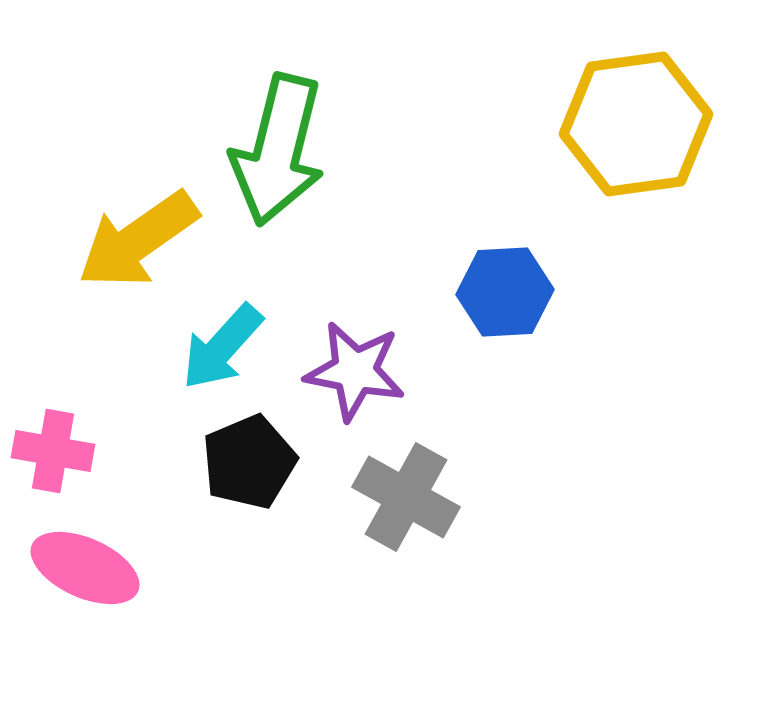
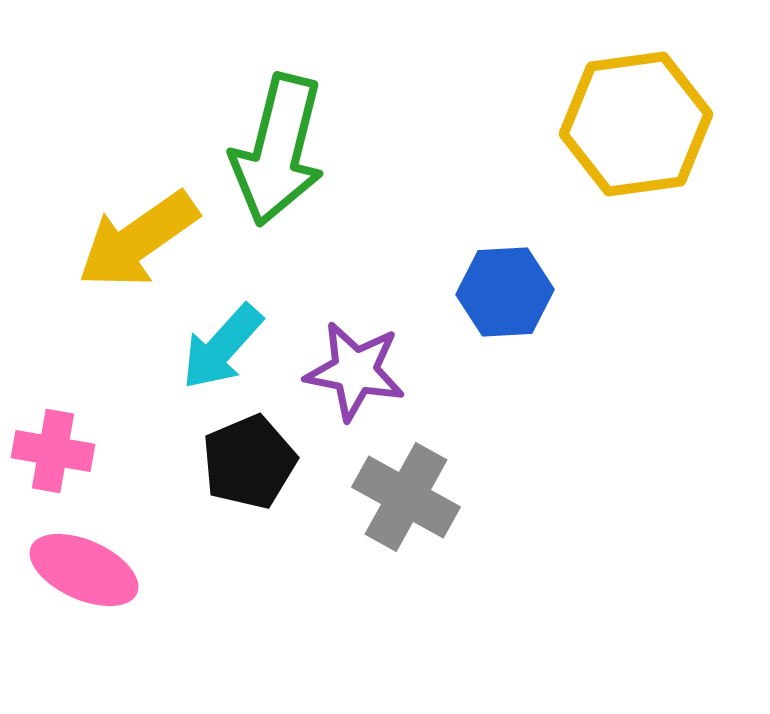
pink ellipse: moved 1 px left, 2 px down
